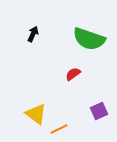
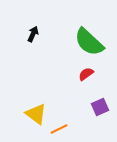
green semicircle: moved 3 px down; rotated 24 degrees clockwise
red semicircle: moved 13 px right
purple square: moved 1 px right, 4 px up
